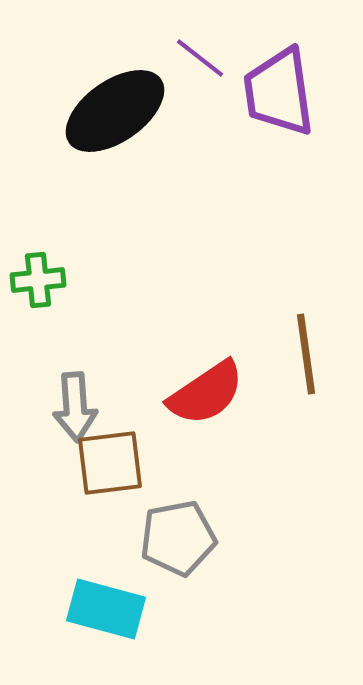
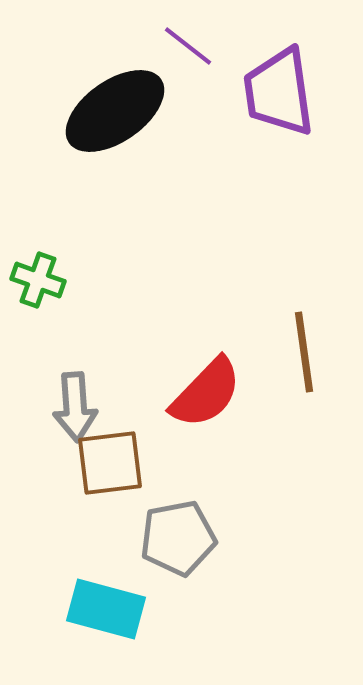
purple line: moved 12 px left, 12 px up
green cross: rotated 26 degrees clockwise
brown line: moved 2 px left, 2 px up
red semicircle: rotated 12 degrees counterclockwise
